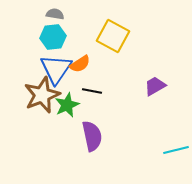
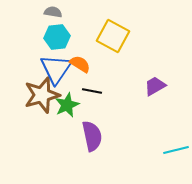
gray semicircle: moved 2 px left, 2 px up
cyan hexagon: moved 4 px right
orange semicircle: rotated 115 degrees counterclockwise
brown star: rotated 6 degrees clockwise
